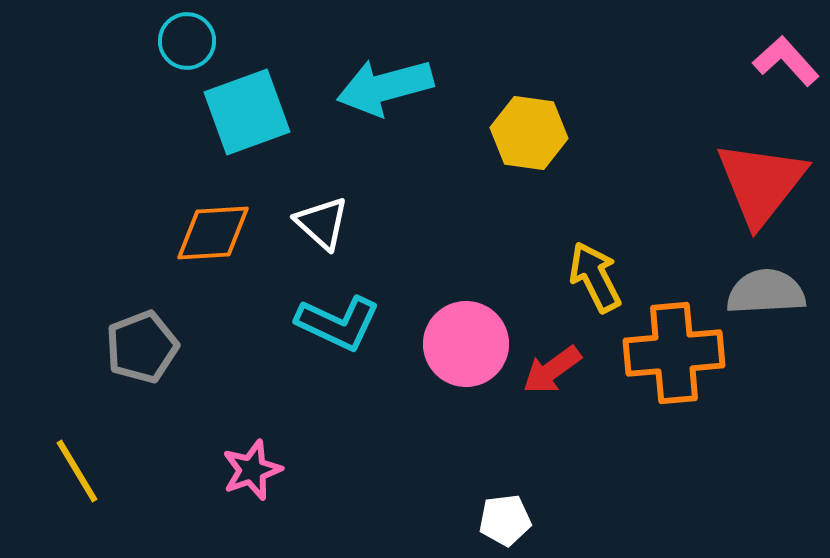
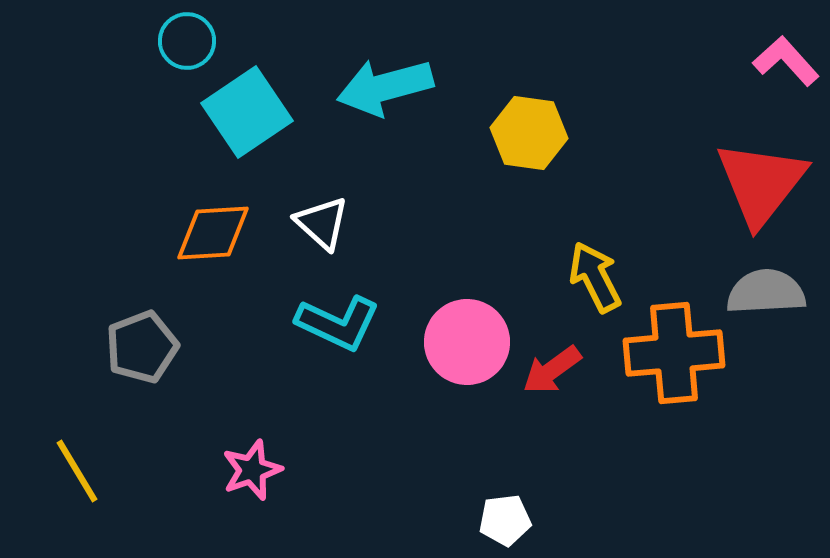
cyan square: rotated 14 degrees counterclockwise
pink circle: moved 1 px right, 2 px up
